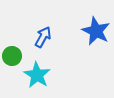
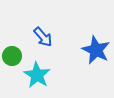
blue star: moved 19 px down
blue arrow: rotated 110 degrees clockwise
